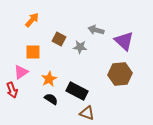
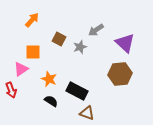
gray arrow: rotated 49 degrees counterclockwise
purple triangle: moved 1 px right, 2 px down
gray star: rotated 24 degrees counterclockwise
pink triangle: moved 3 px up
orange star: rotated 21 degrees counterclockwise
red arrow: moved 1 px left
black semicircle: moved 2 px down
